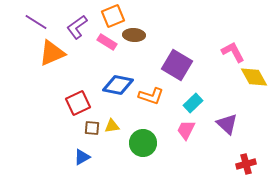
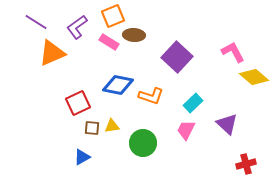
pink rectangle: moved 2 px right
purple square: moved 8 px up; rotated 12 degrees clockwise
yellow diamond: rotated 20 degrees counterclockwise
